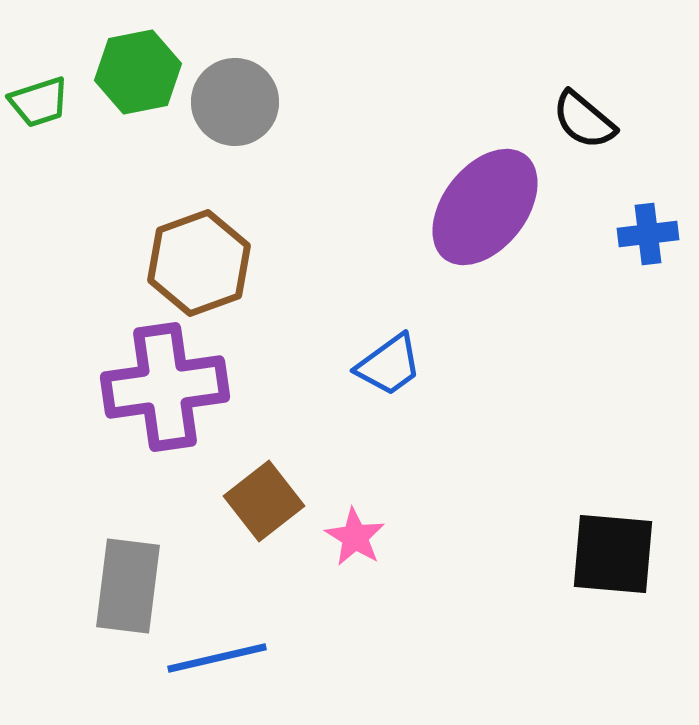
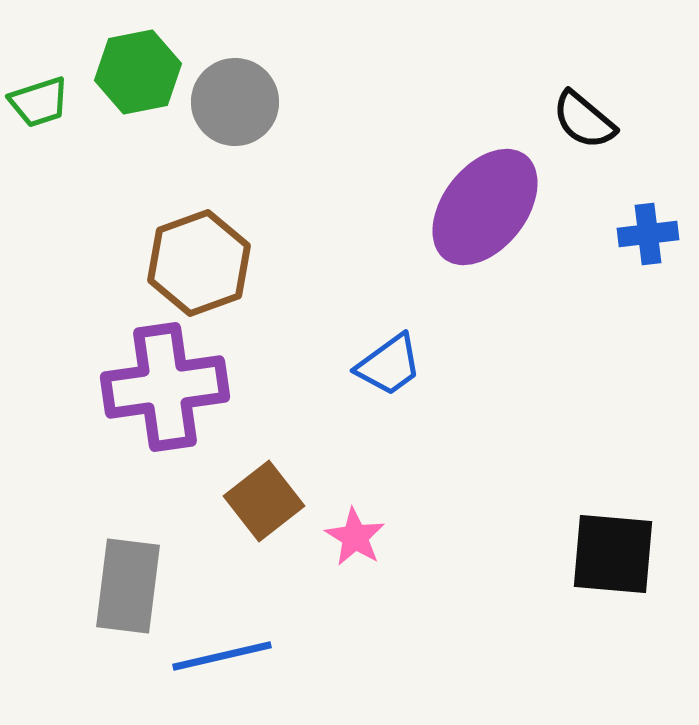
blue line: moved 5 px right, 2 px up
